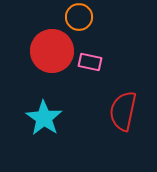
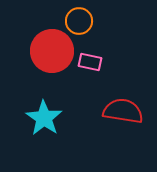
orange circle: moved 4 px down
red semicircle: rotated 87 degrees clockwise
